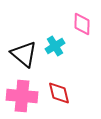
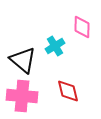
pink diamond: moved 3 px down
black triangle: moved 1 px left, 6 px down
red diamond: moved 9 px right, 2 px up
